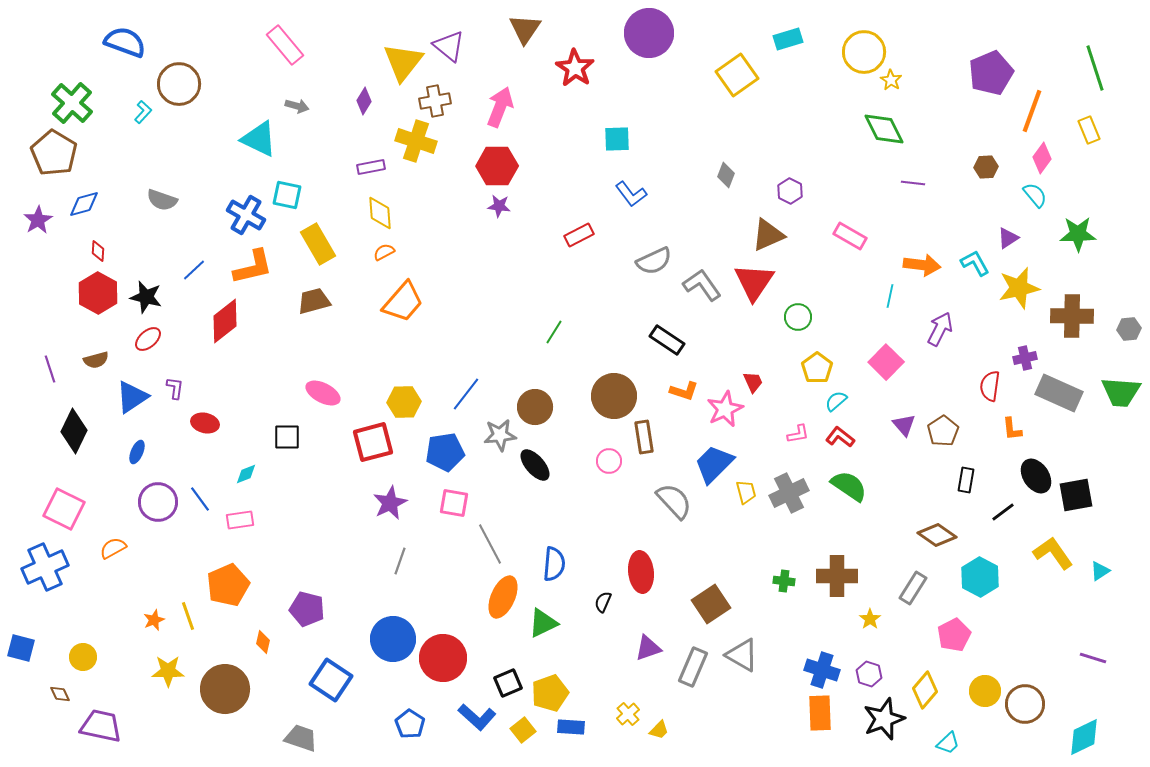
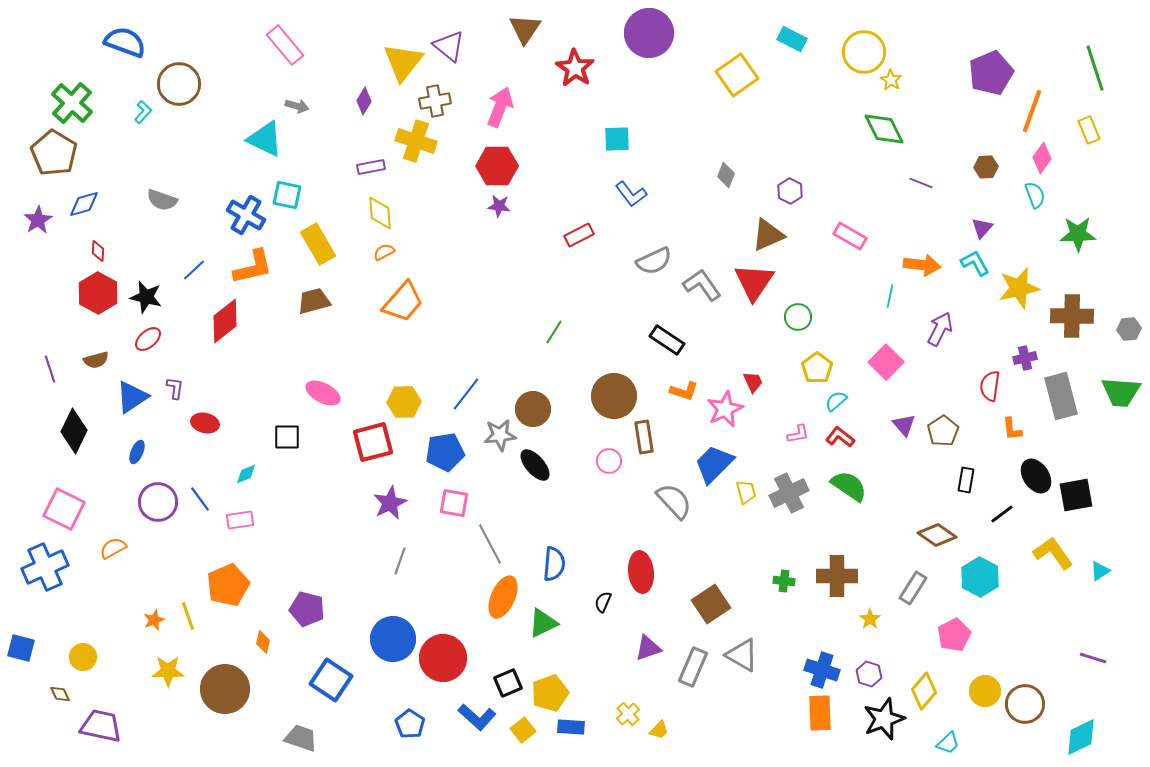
cyan rectangle at (788, 39): moved 4 px right; rotated 44 degrees clockwise
cyan triangle at (259, 139): moved 6 px right
purple line at (913, 183): moved 8 px right; rotated 15 degrees clockwise
cyan semicircle at (1035, 195): rotated 20 degrees clockwise
purple triangle at (1008, 238): moved 26 px left, 10 px up; rotated 15 degrees counterclockwise
gray rectangle at (1059, 393): moved 2 px right, 3 px down; rotated 51 degrees clockwise
brown circle at (535, 407): moved 2 px left, 2 px down
black line at (1003, 512): moved 1 px left, 2 px down
yellow diamond at (925, 690): moved 1 px left, 1 px down
cyan diamond at (1084, 737): moved 3 px left
